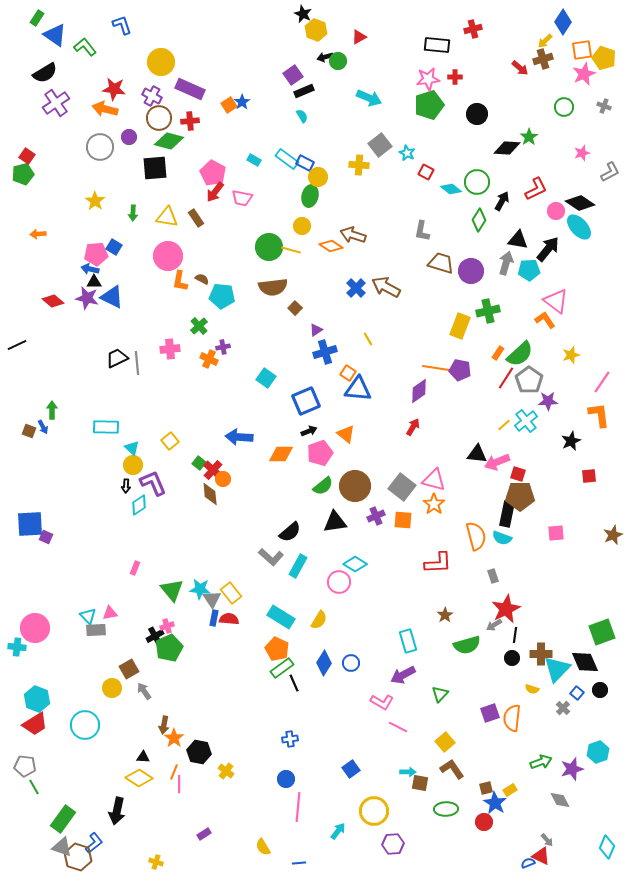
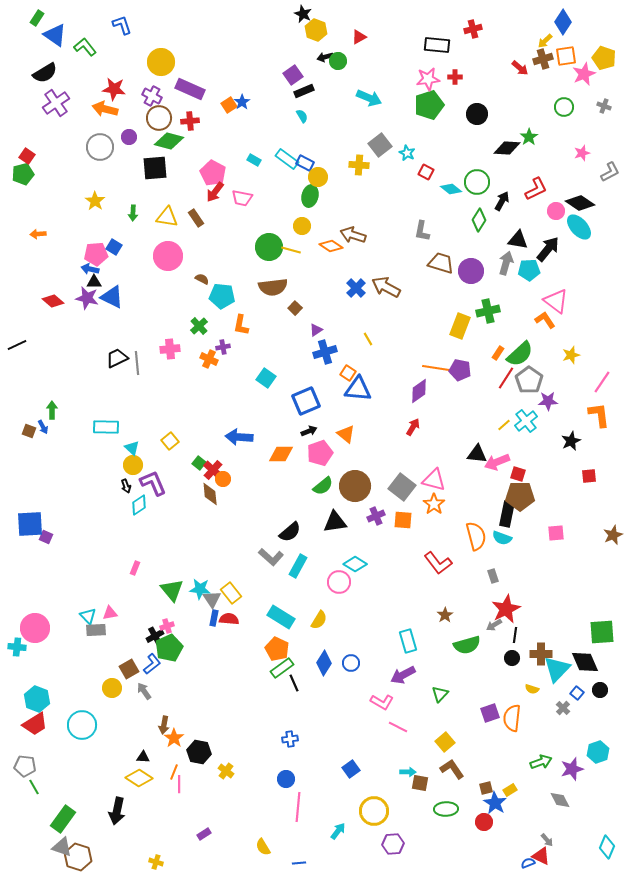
orange square at (582, 50): moved 16 px left, 6 px down
orange L-shape at (180, 281): moved 61 px right, 44 px down
black arrow at (126, 486): rotated 24 degrees counterclockwise
red L-shape at (438, 563): rotated 56 degrees clockwise
green square at (602, 632): rotated 16 degrees clockwise
cyan circle at (85, 725): moved 3 px left
blue L-shape at (94, 843): moved 58 px right, 179 px up
